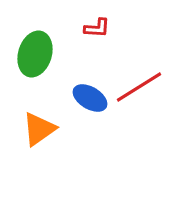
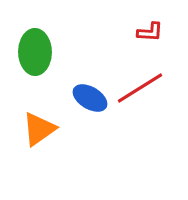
red L-shape: moved 53 px right, 4 px down
green ellipse: moved 2 px up; rotated 18 degrees counterclockwise
red line: moved 1 px right, 1 px down
